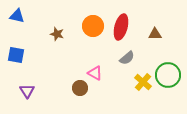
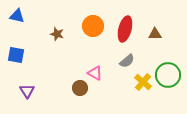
red ellipse: moved 4 px right, 2 px down
gray semicircle: moved 3 px down
